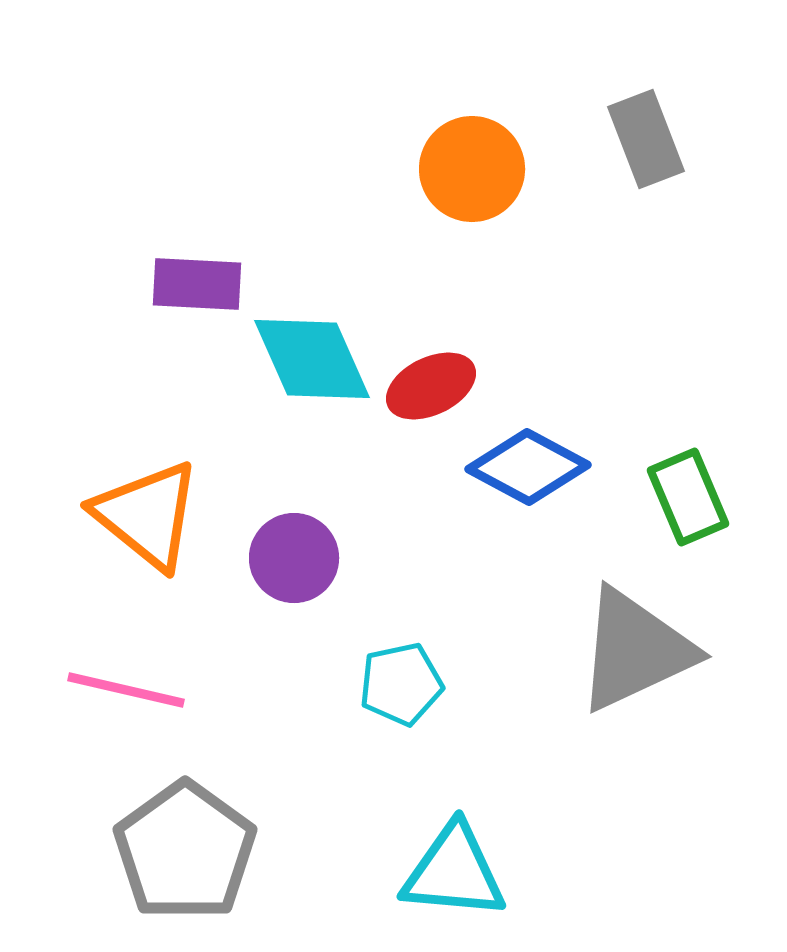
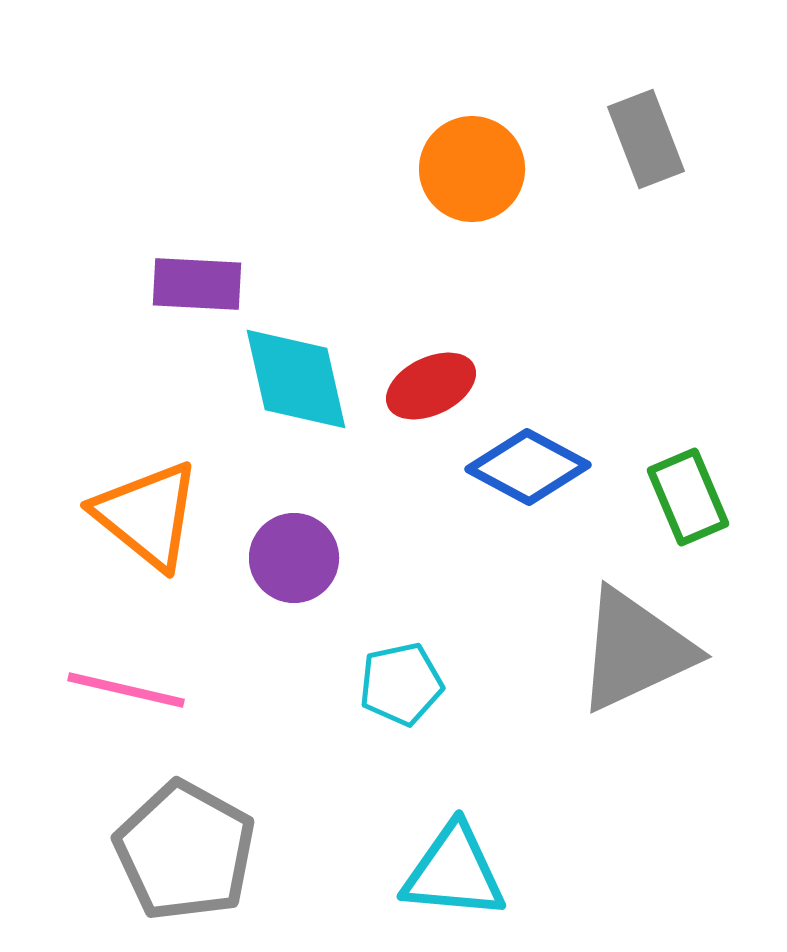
cyan diamond: moved 16 px left, 20 px down; rotated 11 degrees clockwise
gray pentagon: rotated 7 degrees counterclockwise
